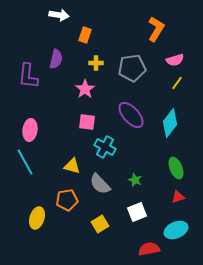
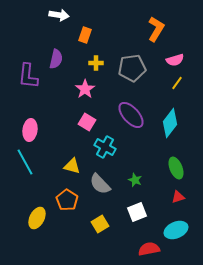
pink square: rotated 24 degrees clockwise
orange pentagon: rotated 30 degrees counterclockwise
yellow ellipse: rotated 10 degrees clockwise
